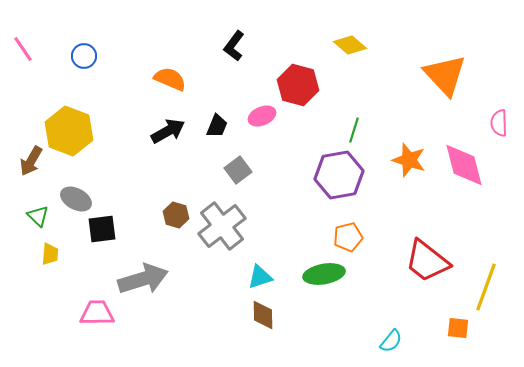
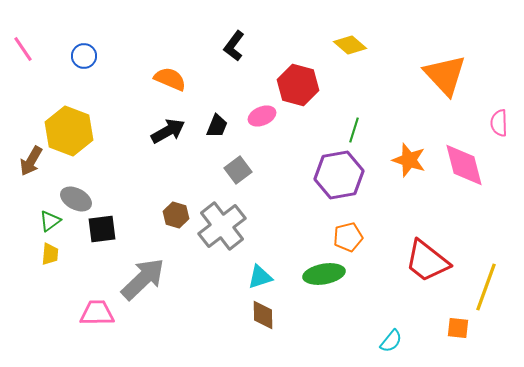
green triangle: moved 12 px right, 5 px down; rotated 40 degrees clockwise
gray arrow: rotated 27 degrees counterclockwise
